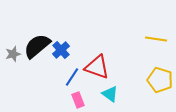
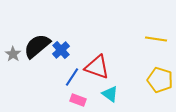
gray star: rotated 21 degrees counterclockwise
pink rectangle: rotated 49 degrees counterclockwise
